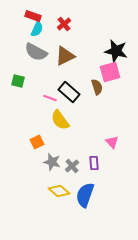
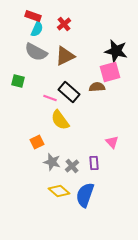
brown semicircle: rotated 77 degrees counterclockwise
